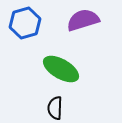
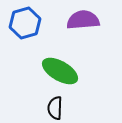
purple semicircle: rotated 12 degrees clockwise
green ellipse: moved 1 px left, 2 px down
